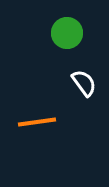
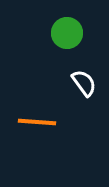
orange line: rotated 12 degrees clockwise
